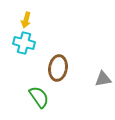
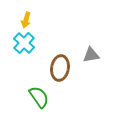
cyan cross: rotated 30 degrees clockwise
brown ellipse: moved 2 px right
gray triangle: moved 12 px left, 24 px up
